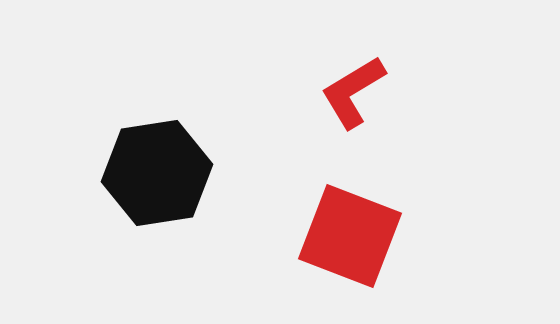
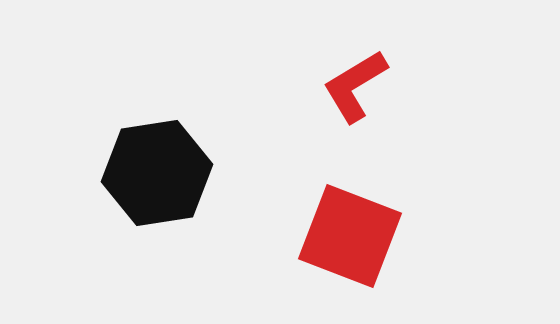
red L-shape: moved 2 px right, 6 px up
